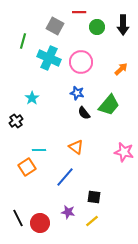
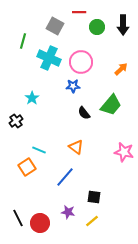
blue star: moved 4 px left, 7 px up; rotated 16 degrees counterclockwise
green trapezoid: moved 2 px right
cyan line: rotated 24 degrees clockwise
